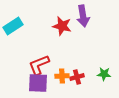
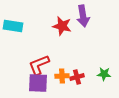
cyan rectangle: rotated 42 degrees clockwise
